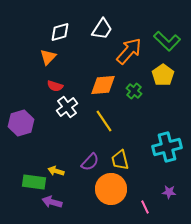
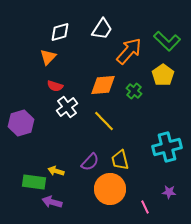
yellow line: rotated 10 degrees counterclockwise
orange circle: moved 1 px left
